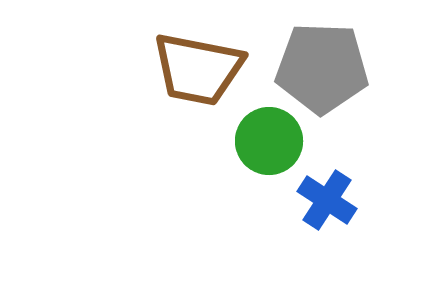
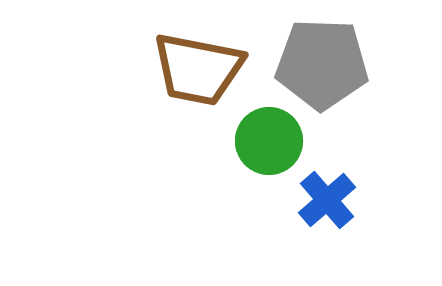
gray pentagon: moved 4 px up
blue cross: rotated 16 degrees clockwise
